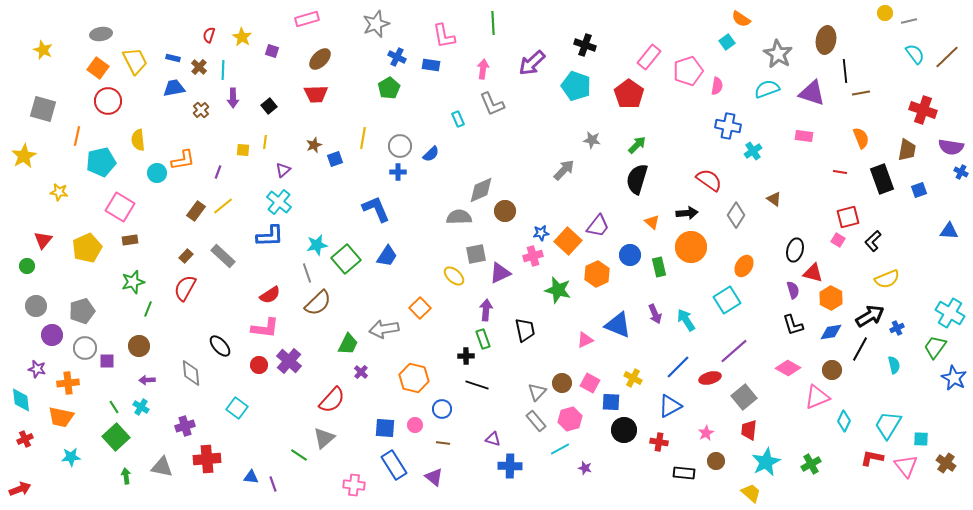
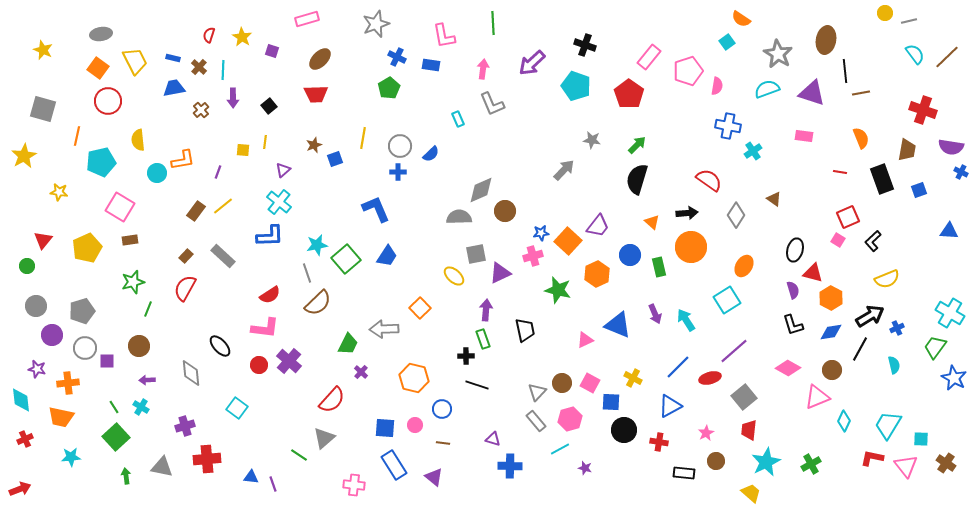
red square at (848, 217): rotated 10 degrees counterclockwise
gray arrow at (384, 329): rotated 8 degrees clockwise
